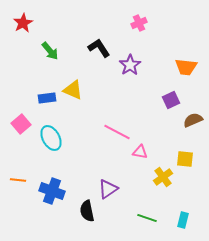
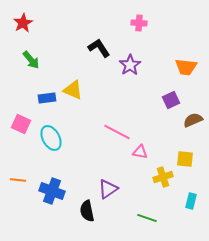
pink cross: rotated 28 degrees clockwise
green arrow: moved 19 px left, 9 px down
pink square: rotated 24 degrees counterclockwise
yellow cross: rotated 18 degrees clockwise
cyan rectangle: moved 8 px right, 19 px up
